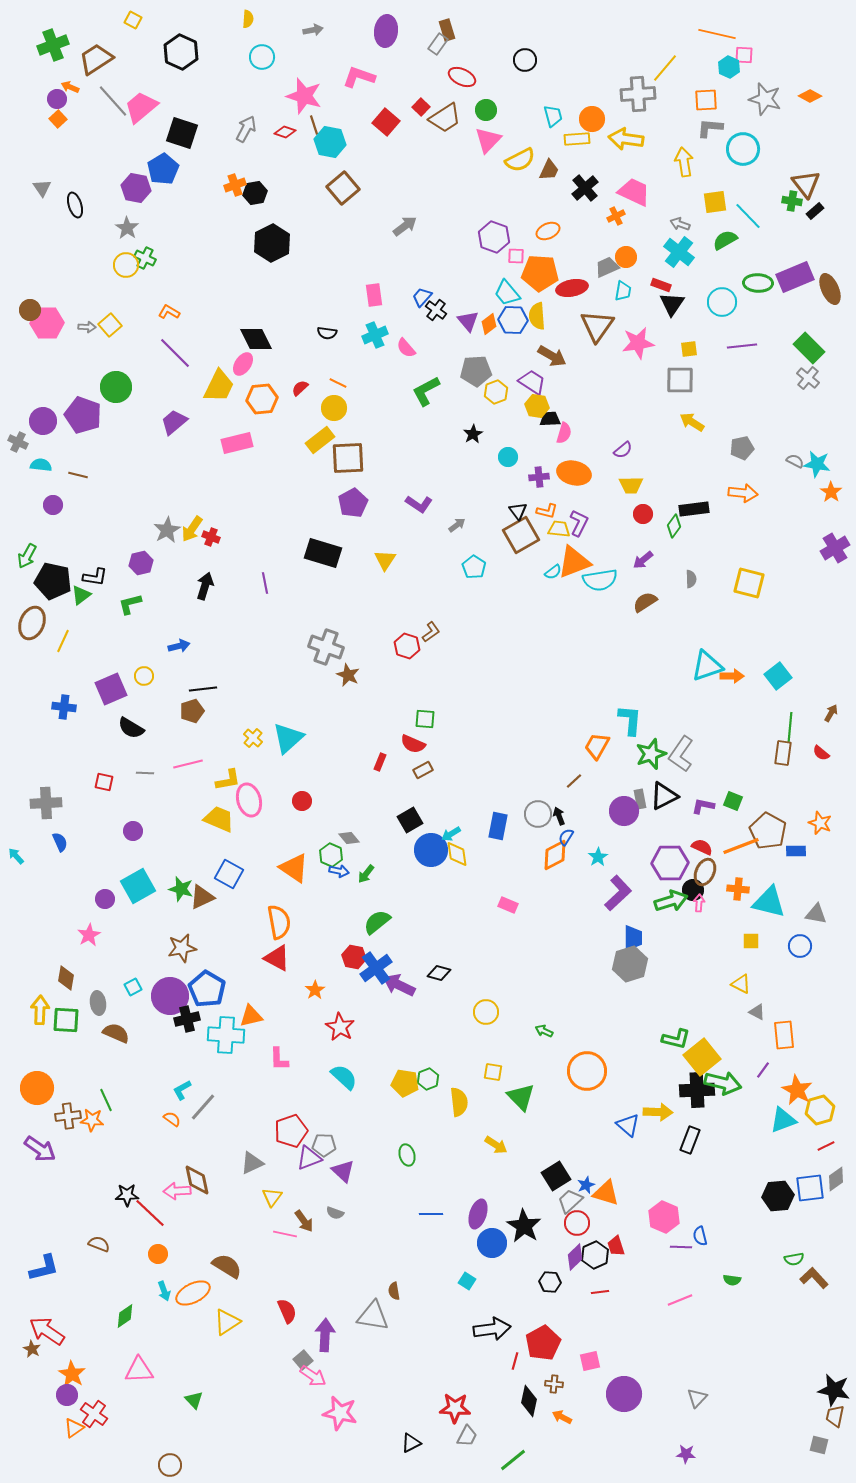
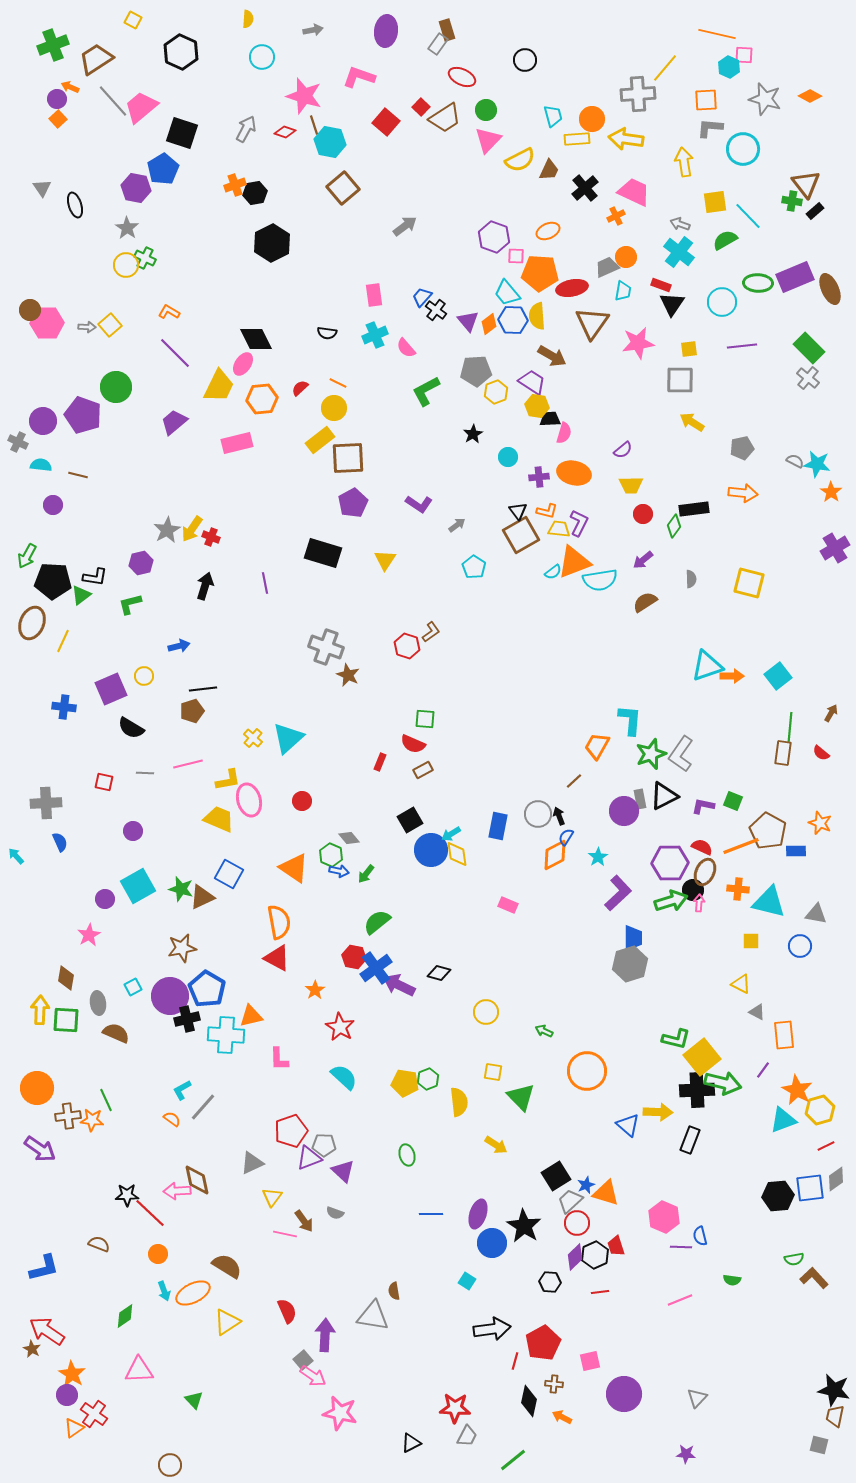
brown triangle at (597, 326): moved 5 px left, 3 px up
black pentagon at (53, 581): rotated 9 degrees counterclockwise
